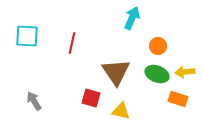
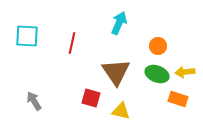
cyan arrow: moved 13 px left, 5 px down
